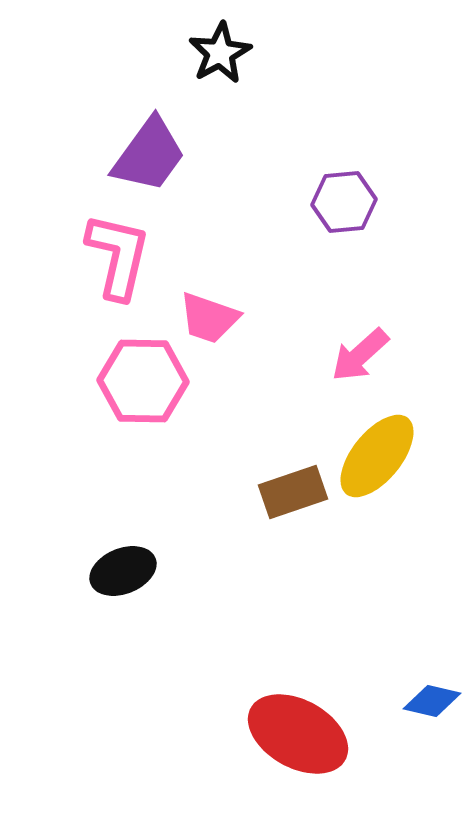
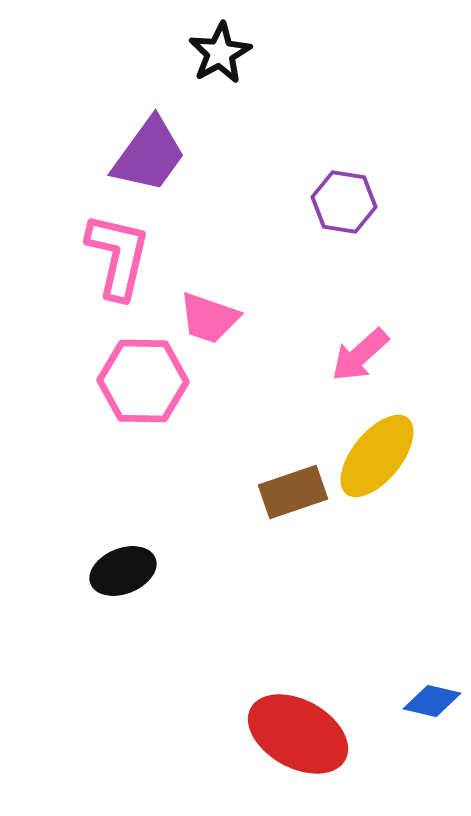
purple hexagon: rotated 14 degrees clockwise
